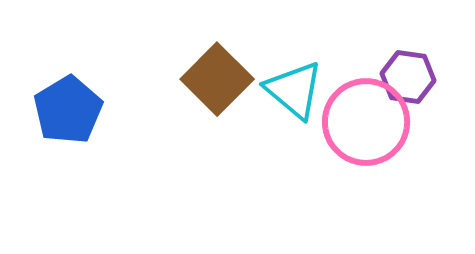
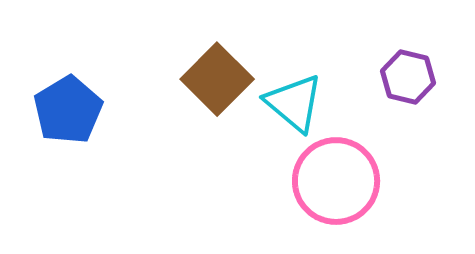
purple hexagon: rotated 6 degrees clockwise
cyan triangle: moved 13 px down
pink circle: moved 30 px left, 59 px down
